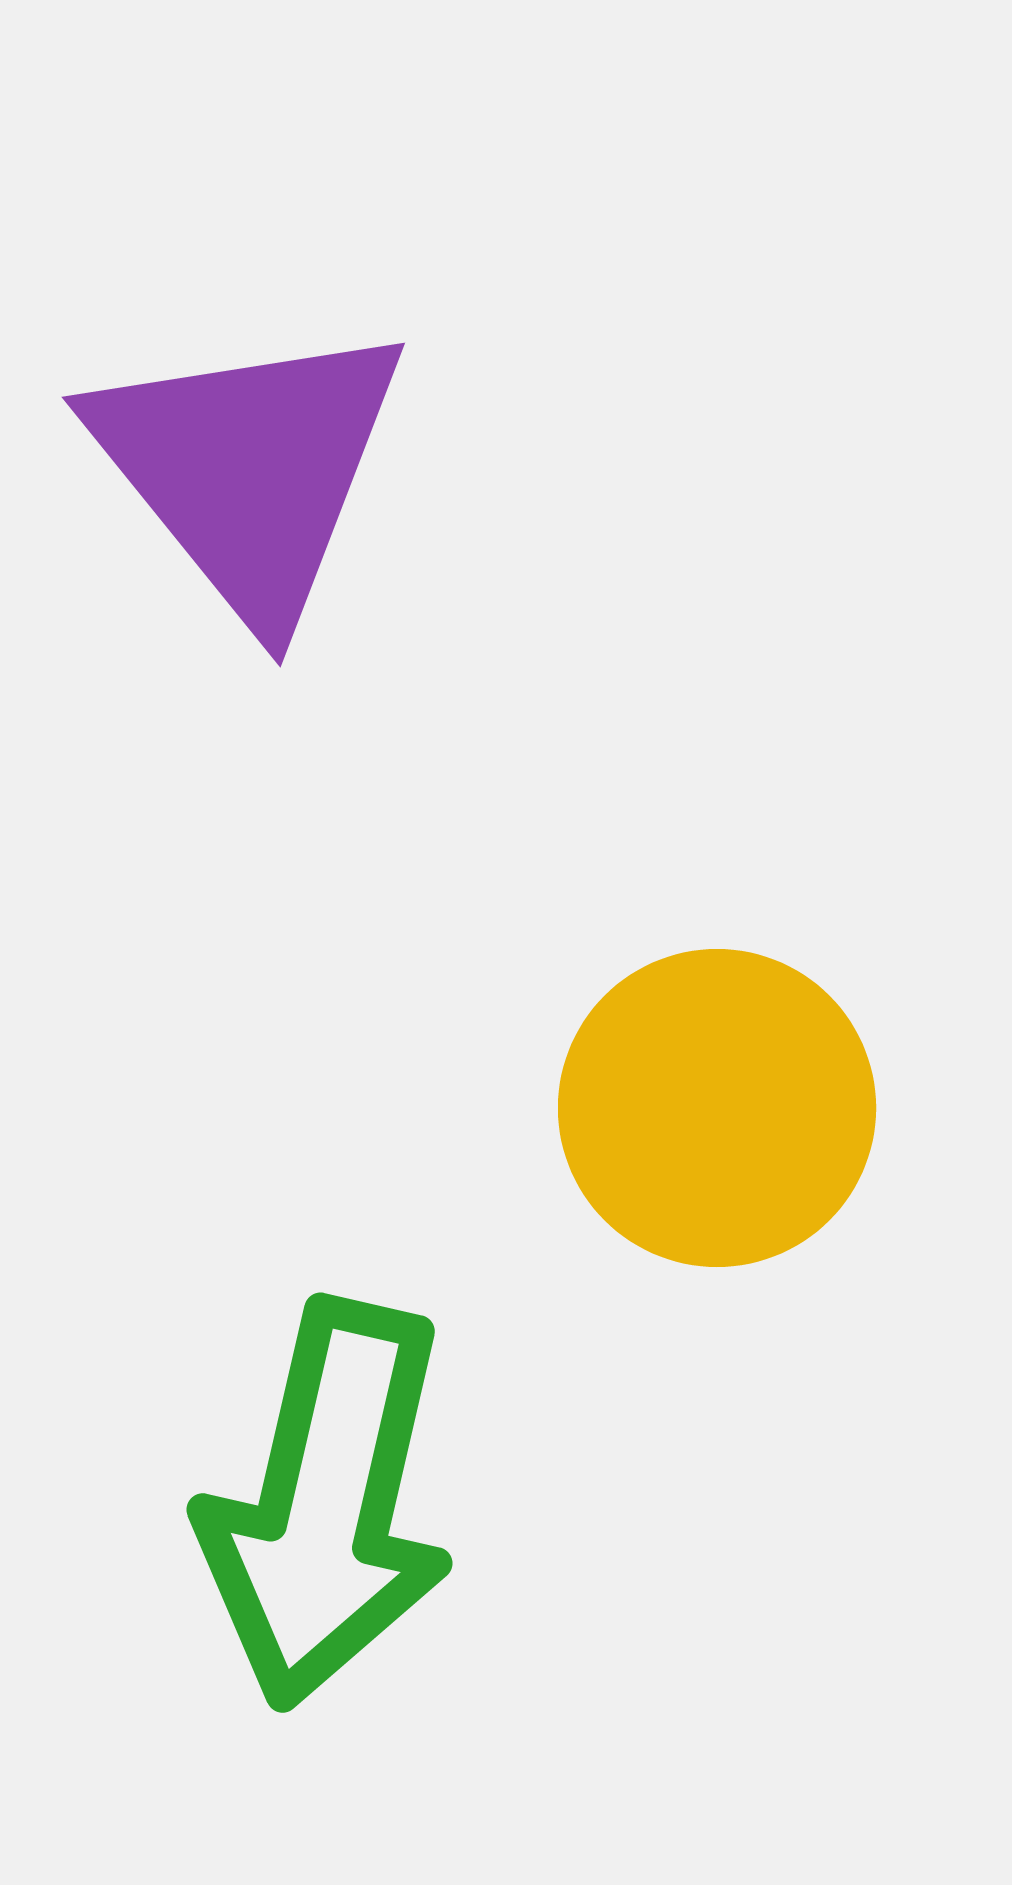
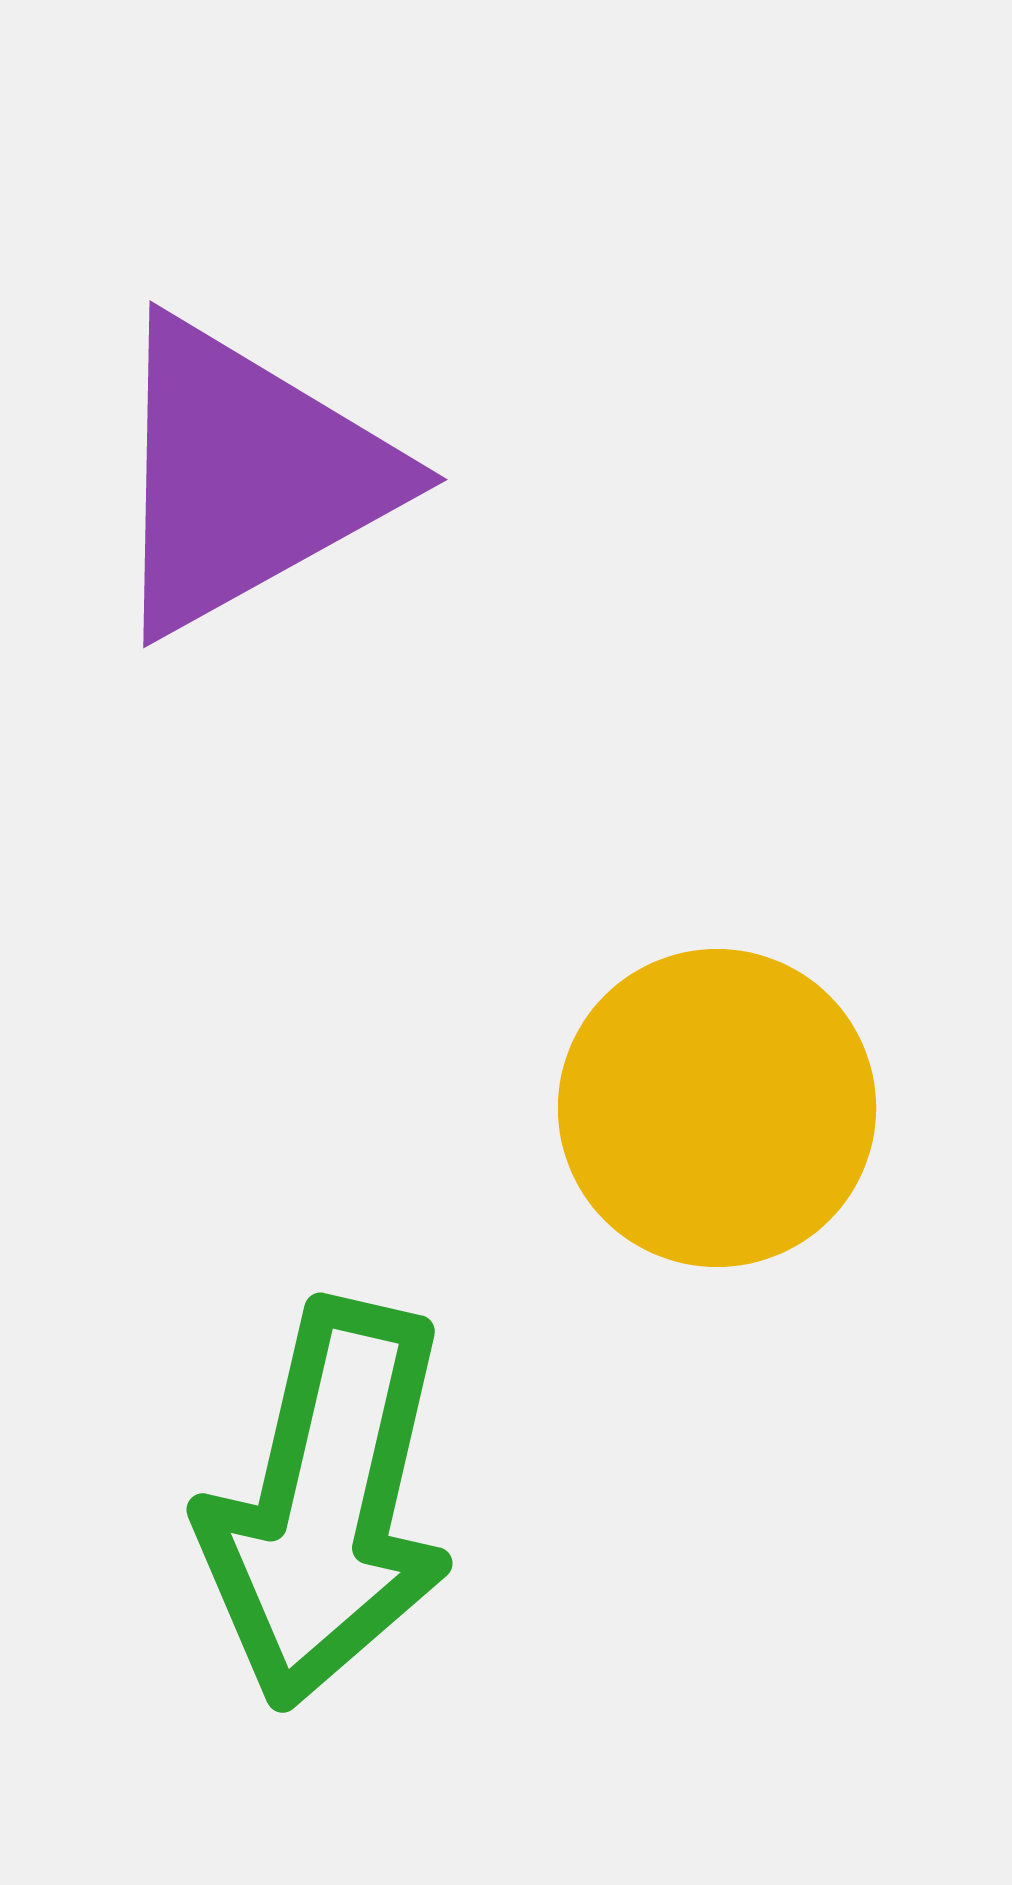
purple triangle: moved 2 px left, 7 px down; rotated 40 degrees clockwise
